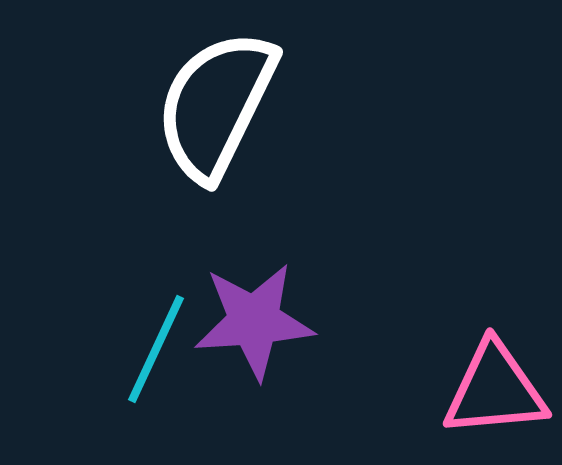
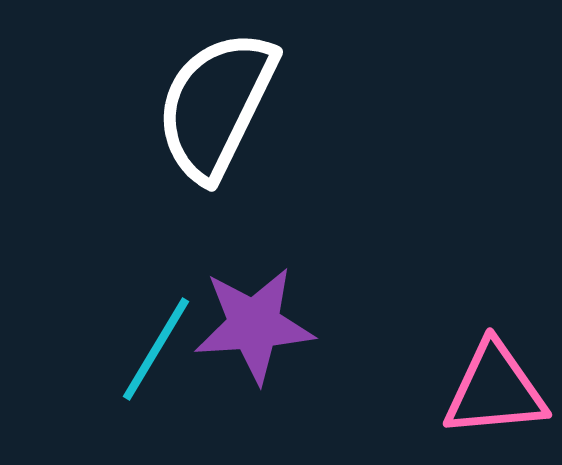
purple star: moved 4 px down
cyan line: rotated 6 degrees clockwise
